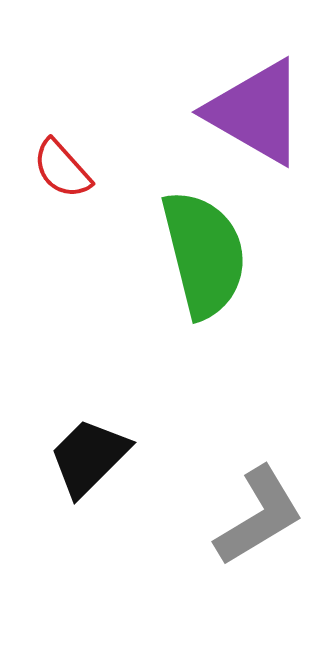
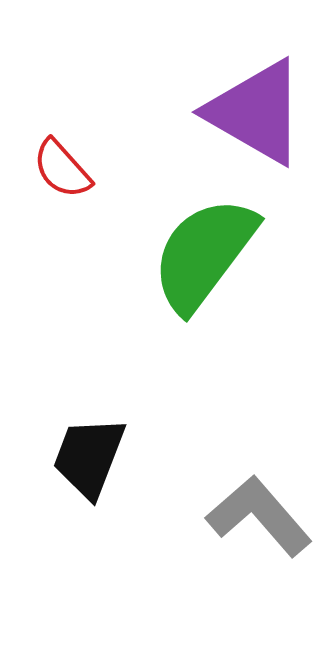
green semicircle: rotated 129 degrees counterclockwise
black trapezoid: rotated 24 degrees counterclockwise
gray L-shape: rotated 100 degrees counterclockwise
